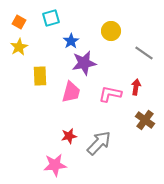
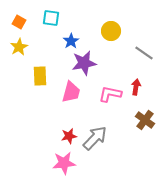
cyan square: rotated 24 degrees clockwise
gray arrow: moved 4 px left, 5 px up
pink star: moved 9 px right, 2 px up
